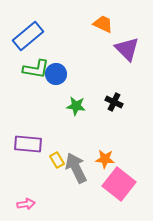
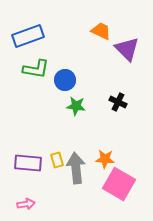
orange trapezoid: moved 2 px left, 7 px down
blue rectangle: rotated 20 degrees clockwise
blue circle: moved 9 px right, 6 px down
black cross: moved 4 px right
purple rectangle: moved 19 px down
yellow rectangle: rotated 14 degrees clockwise
gray arrow: rotated 20 degrees clockwise
pink square: rotated 8 degrees counterclockwise
